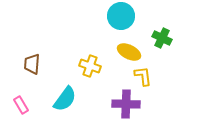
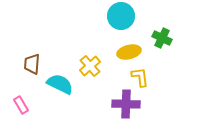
yellow ellipse: rotated 40 degrees counterclockwise
yellow cross: rotated 30 degrees clockwise
yellow L-shape: moved 3 px left, 1 px down
cyan semicircle: moved 5 px left, 15 px up; rotated 100 degrees counterclockwise
